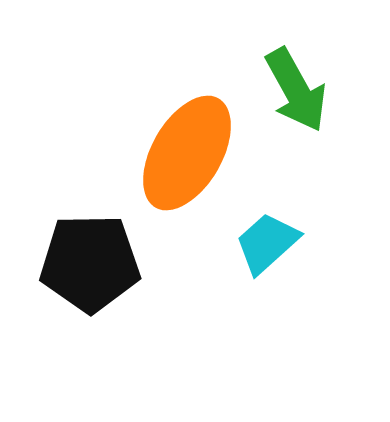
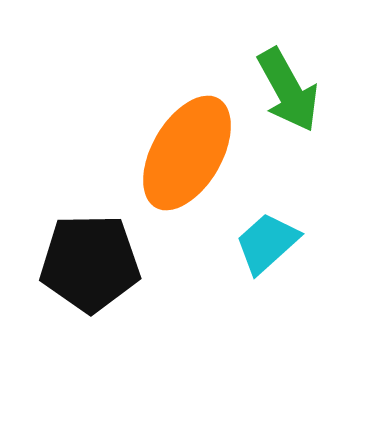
green arrow: moved 8 px left
